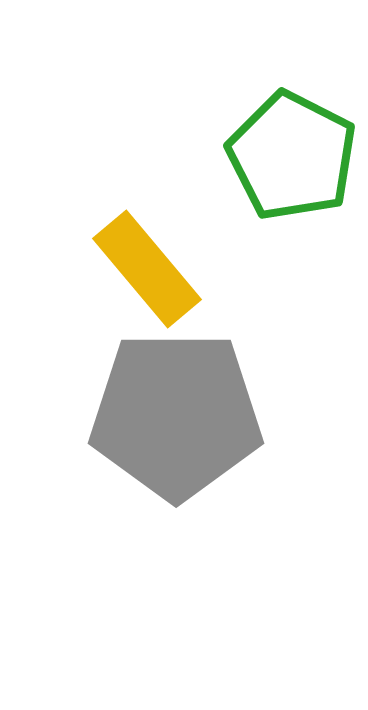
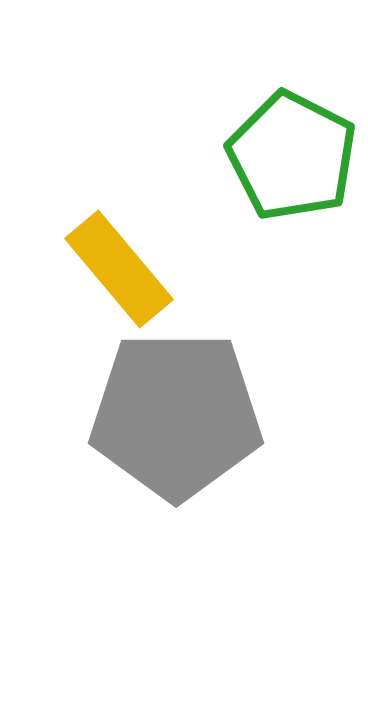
yellow rectangle: moved 28 px left
